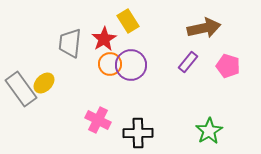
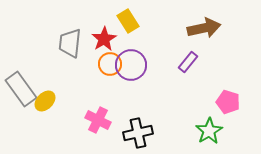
pink pentagon: moved 36 px down
yellow ellipse: moved 1 px right, 18 px down
black cross: rotated 12 degrees counterclockwise
